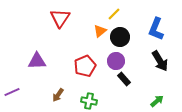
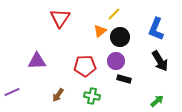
red pentagon: rotated 20 degrees clockwise
black rectangle: rotated 32 degrees counterclockwise
green cross: moved 3 px right, 5 px up
